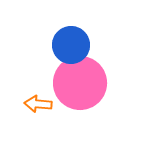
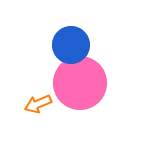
orange arrow: rotated 28 degrees counterclockwise
